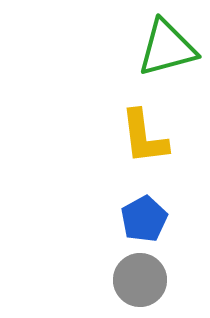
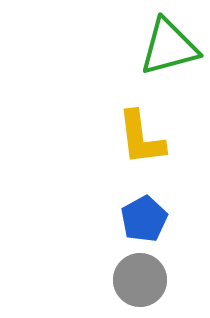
green triangle: moved 2 px right, 1 px up
yellow L-shape: moved 3 px left, 1 px down
